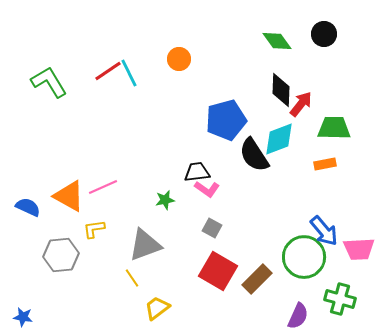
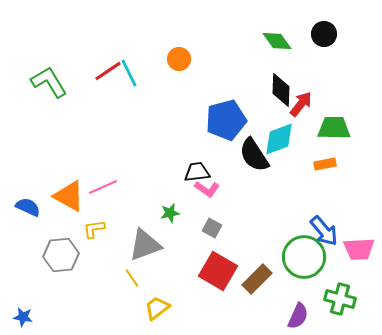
green star: moved 5 px right, 13 px down
